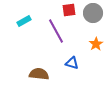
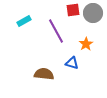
red square: moved 4 px right
orange star: moved 10 px left
brown semicircle: moved 5 px right
